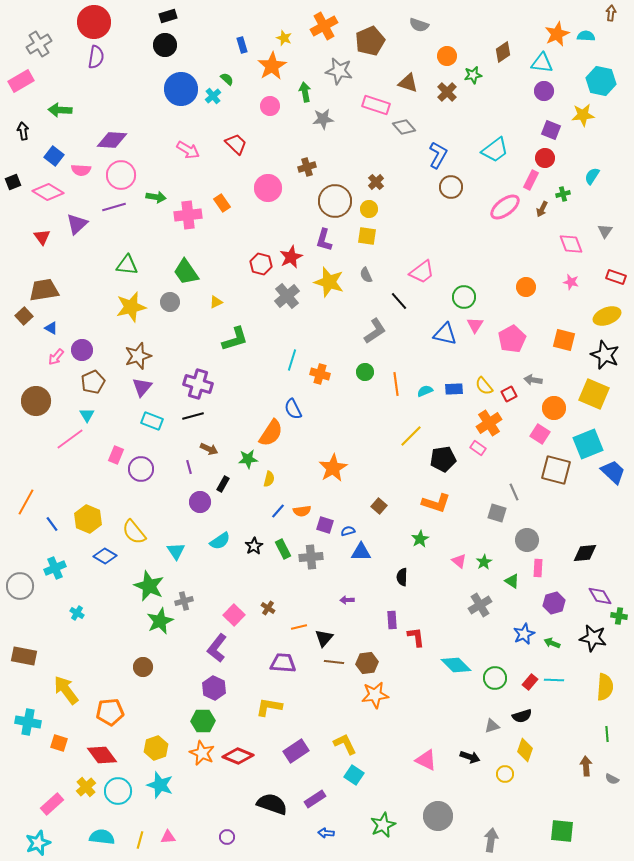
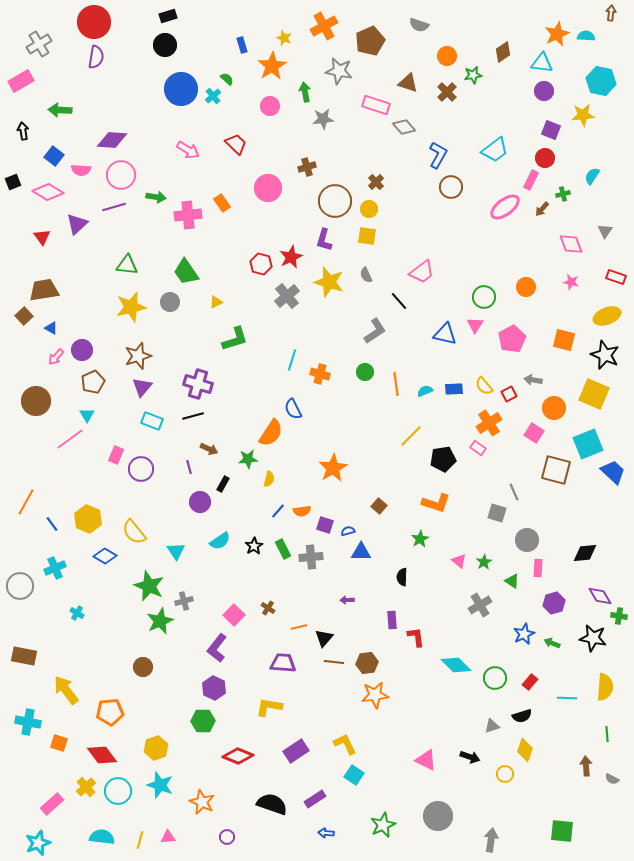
brown arrow at (542, 209): rotated 14 degrees clockwise
green circle at (464, 297): moved 20 px right
pink square at (540, 434): moved 6 px left, 1 px up
cyan line at (554, 680): moved 13 px right, 18 px down
orange star at (202, 753): moved 49 px down
